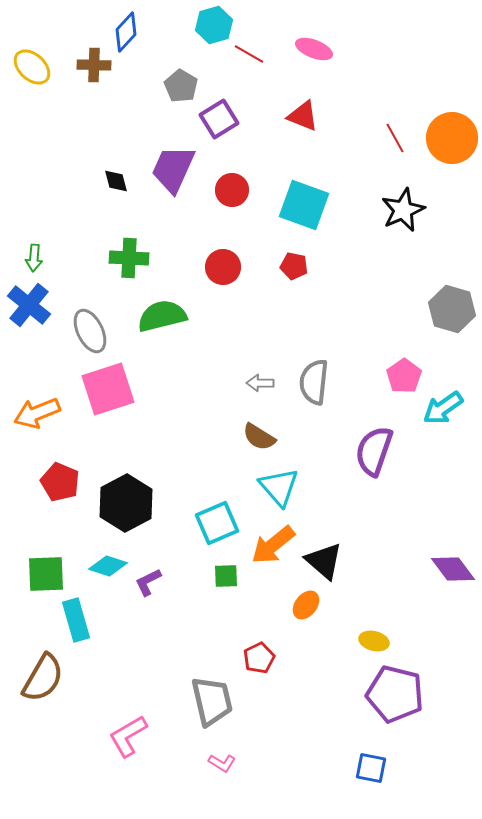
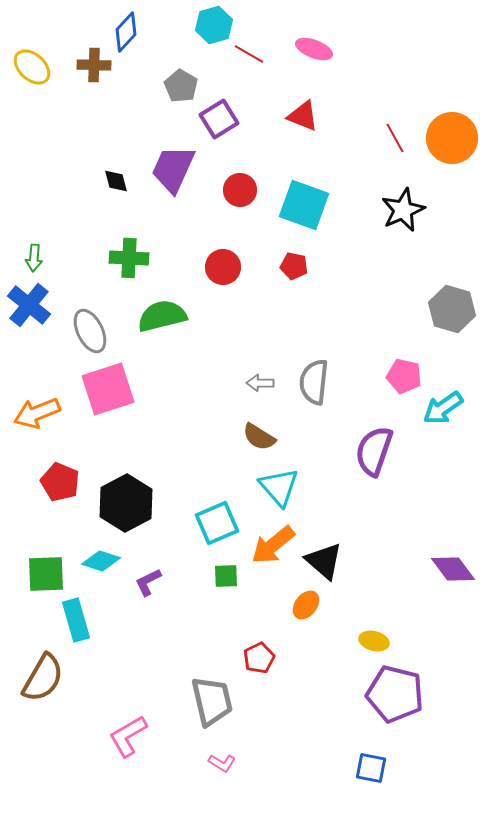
red circle at (232, 190): moved 8 px right
pink pentagon at (404, 376): rotated 24 degrees counterclockwise
cyan diamond at (108, 566): moved 7 px left, 5 px up
